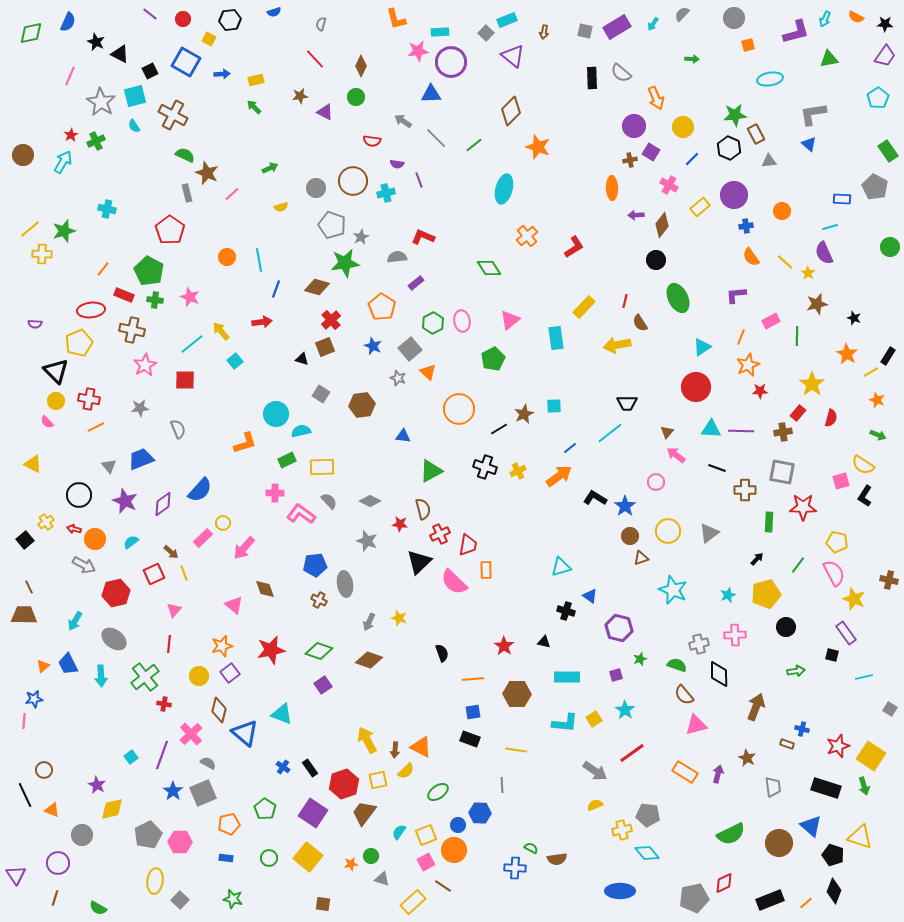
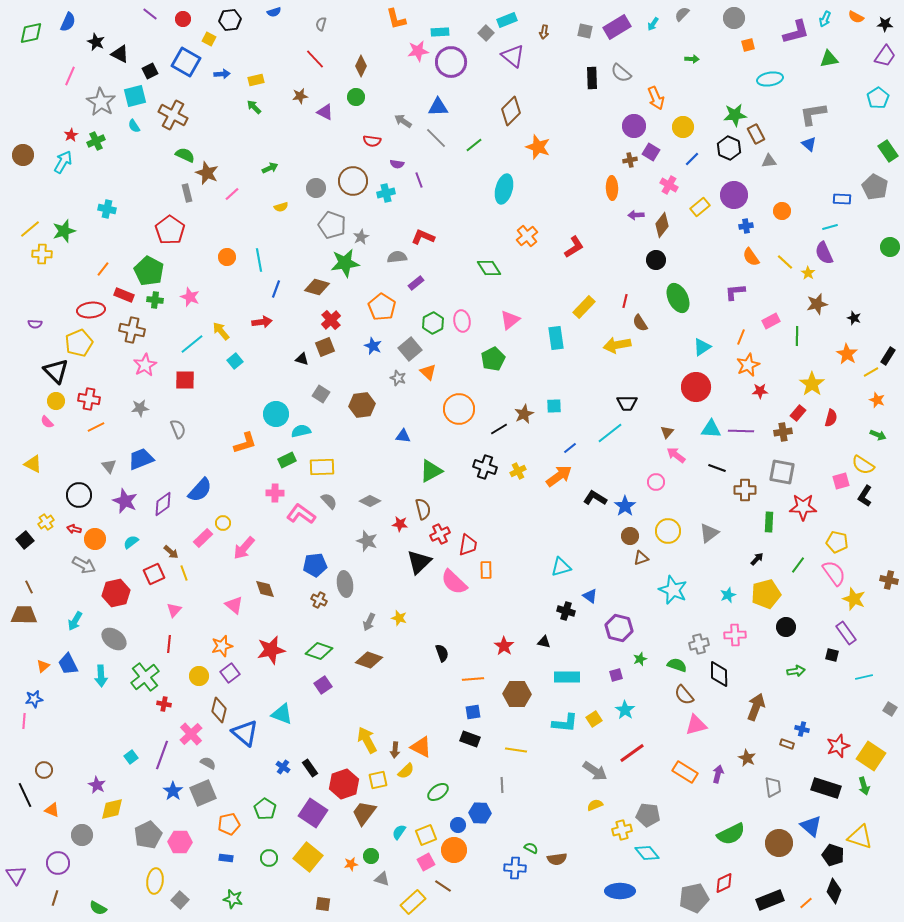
blue triangle at (431, 94): moved 7 px right, 13 px down
purple L-shape at (736, 295): moved 1 px left, 3 px up
pink semicircle at (834, 573): rotated 8 degrees counterclockwise
